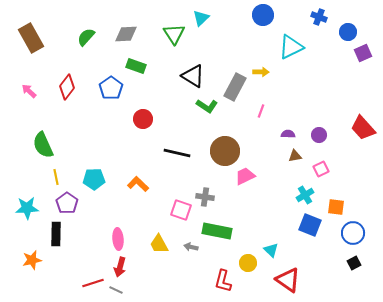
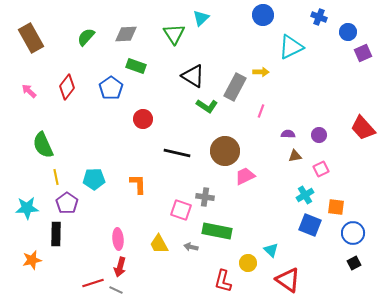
orange L-shape at (138, 184): rotated 45 degrees clockwise
